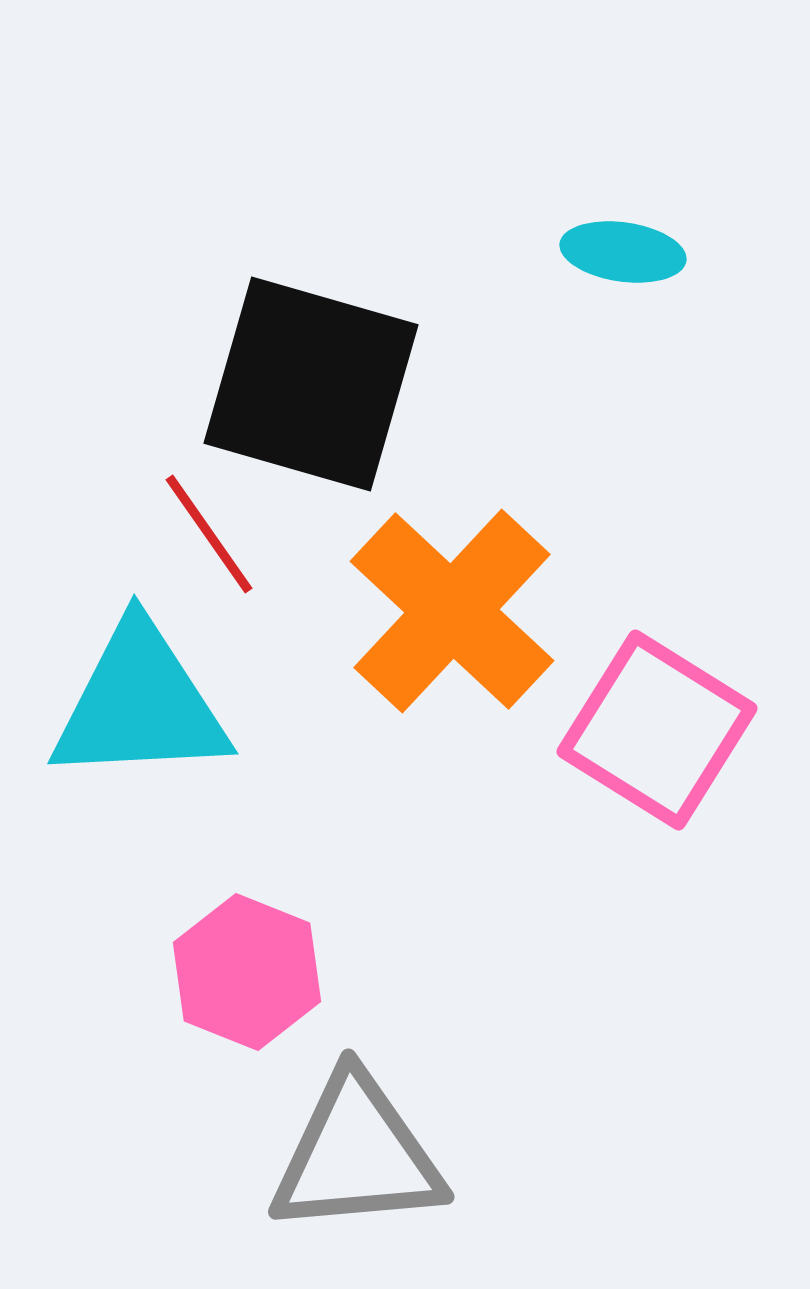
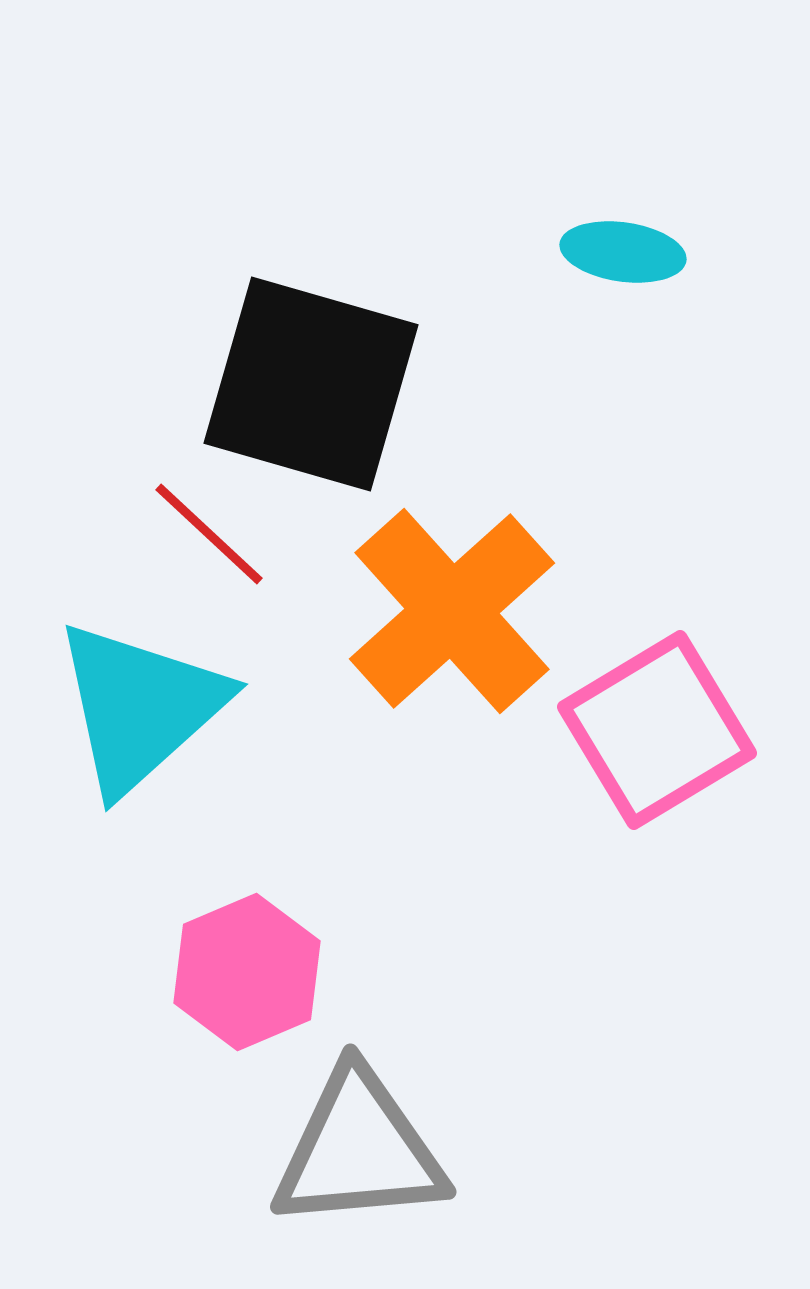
red line: rotated 12 degrees counterclockwise
orange cross: rotated 5 degrees clockwise
cyan triangle: moved 3 px down; rotated 39 degrees counterclockwise
pink square: rotated 27 degrees clockwise
pink hexagon: rotated 15 degrees clockwise
gray triangle: moved 2 px right, 5 px up
